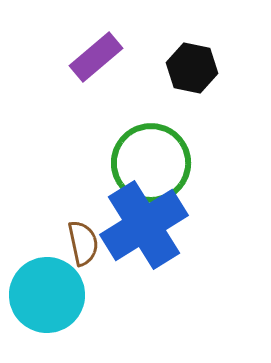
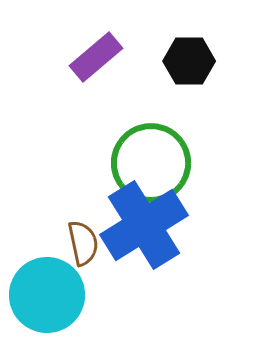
black hexagon: moved 3 px left, 7 px up; rotated 12 degrees counterclockwise
